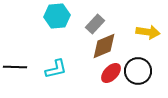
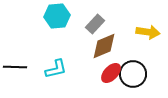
black circle: moved 5 px left, 3 px down
